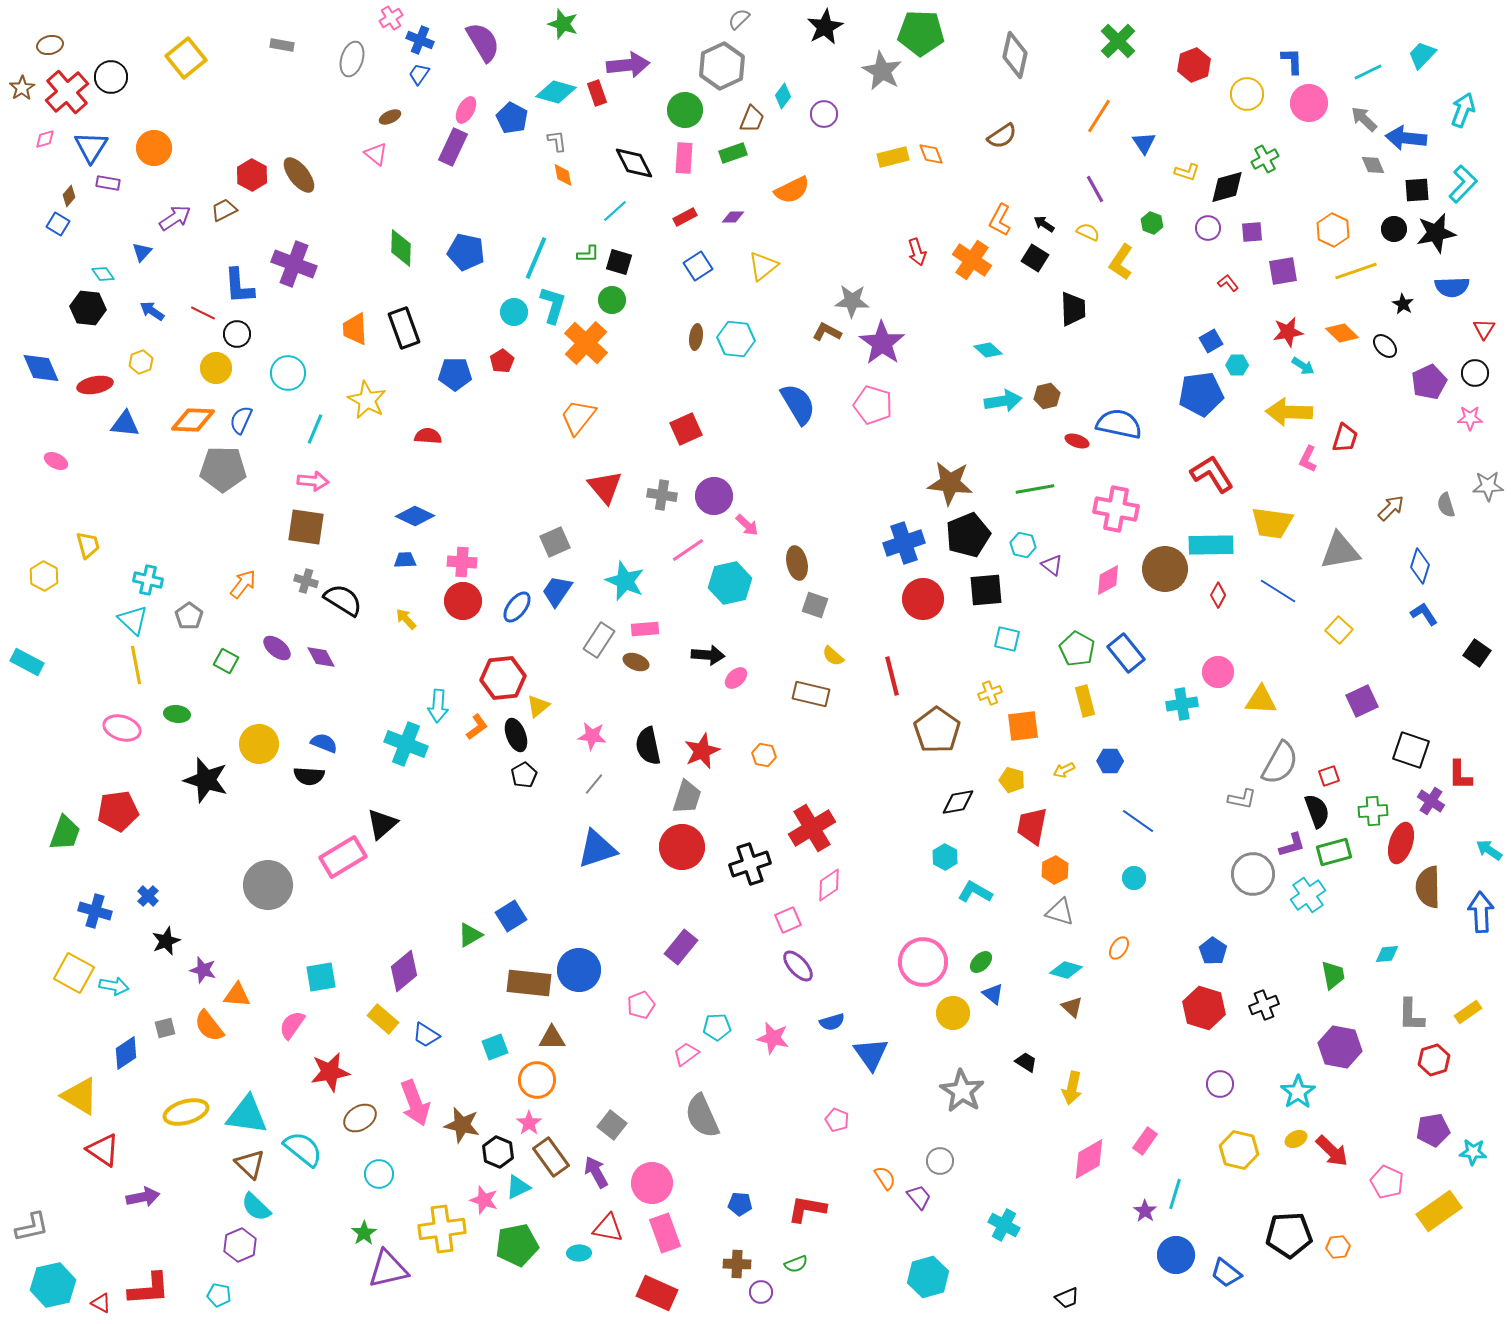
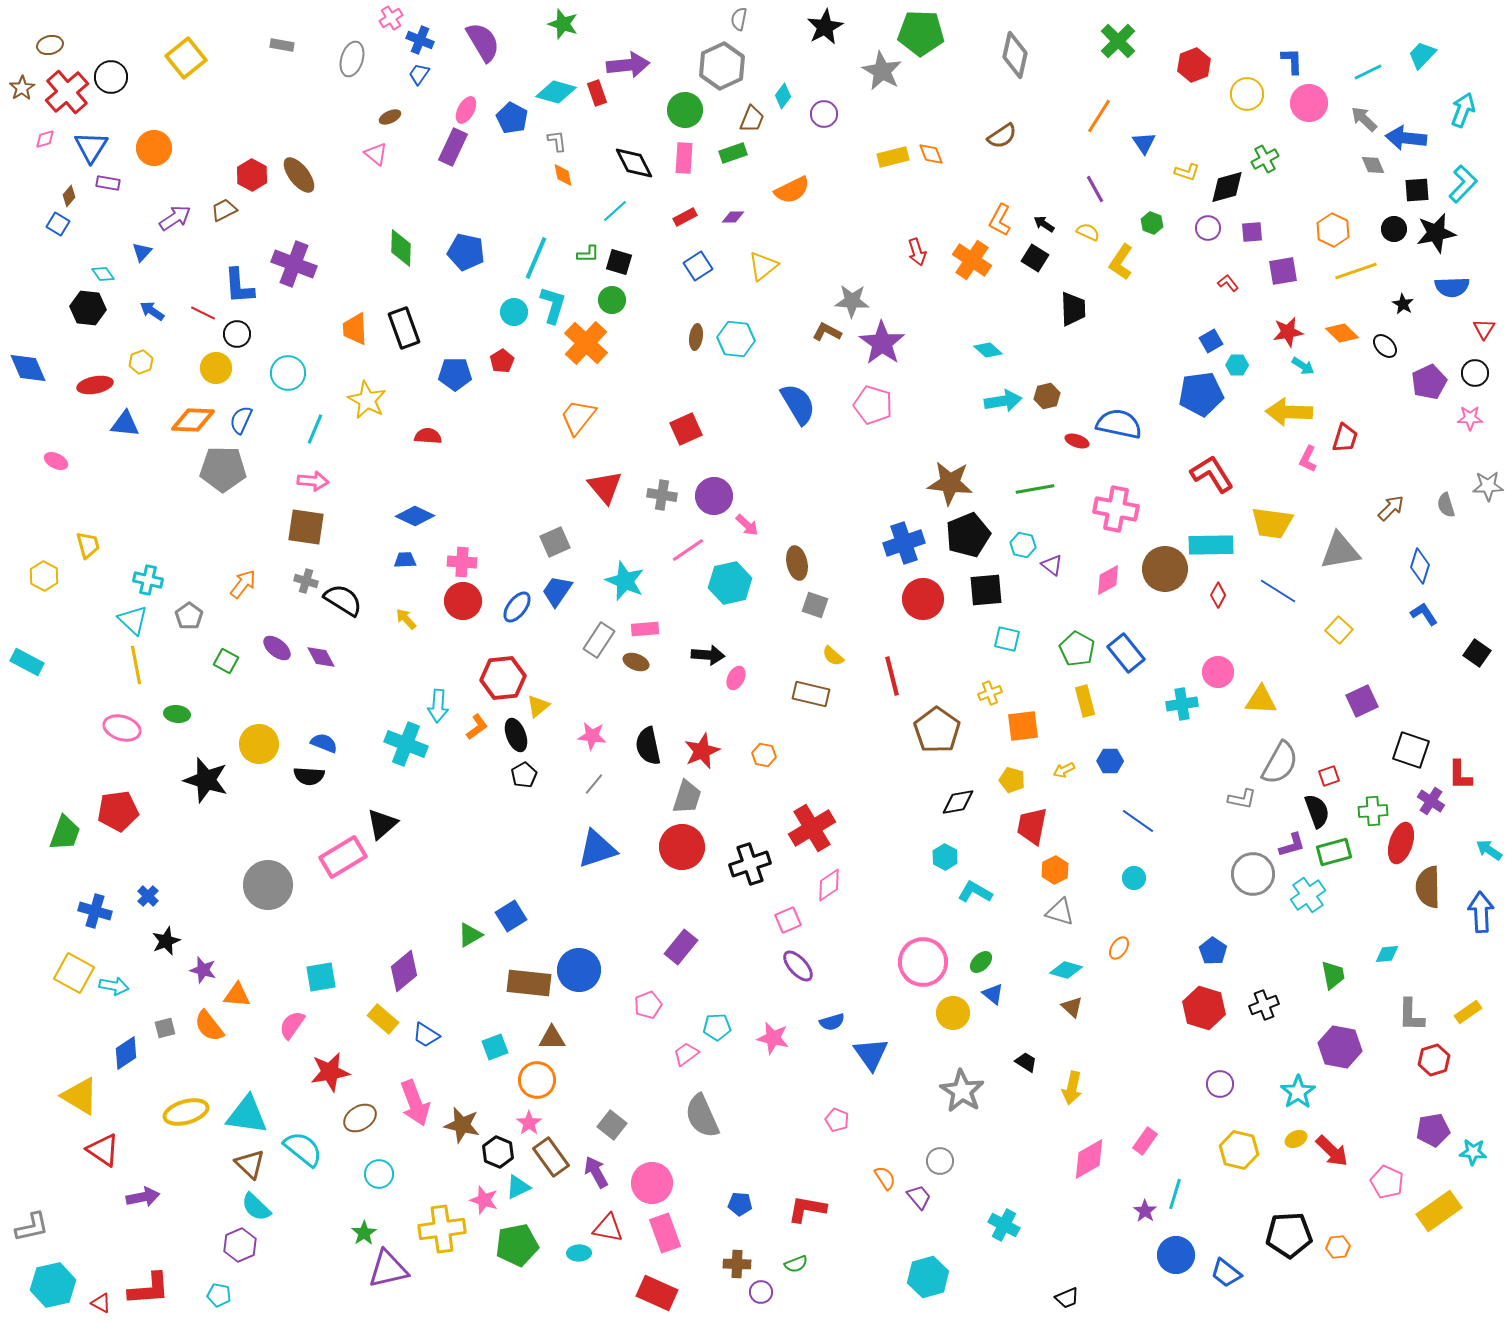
gray semicircle at (739, 19): rotated 35 degrees counterclockwise
blue diamond at (41, 368): moved 13 px left
pink ellipse at (736, 678): rotated 20 degrees counterclockwise
pink pentagon at (641, 1005): moved 7 px right
